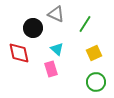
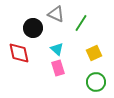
green line: moved 4 px left, 1 px up
pink rectangle: moved 7 px right, 1 px up
